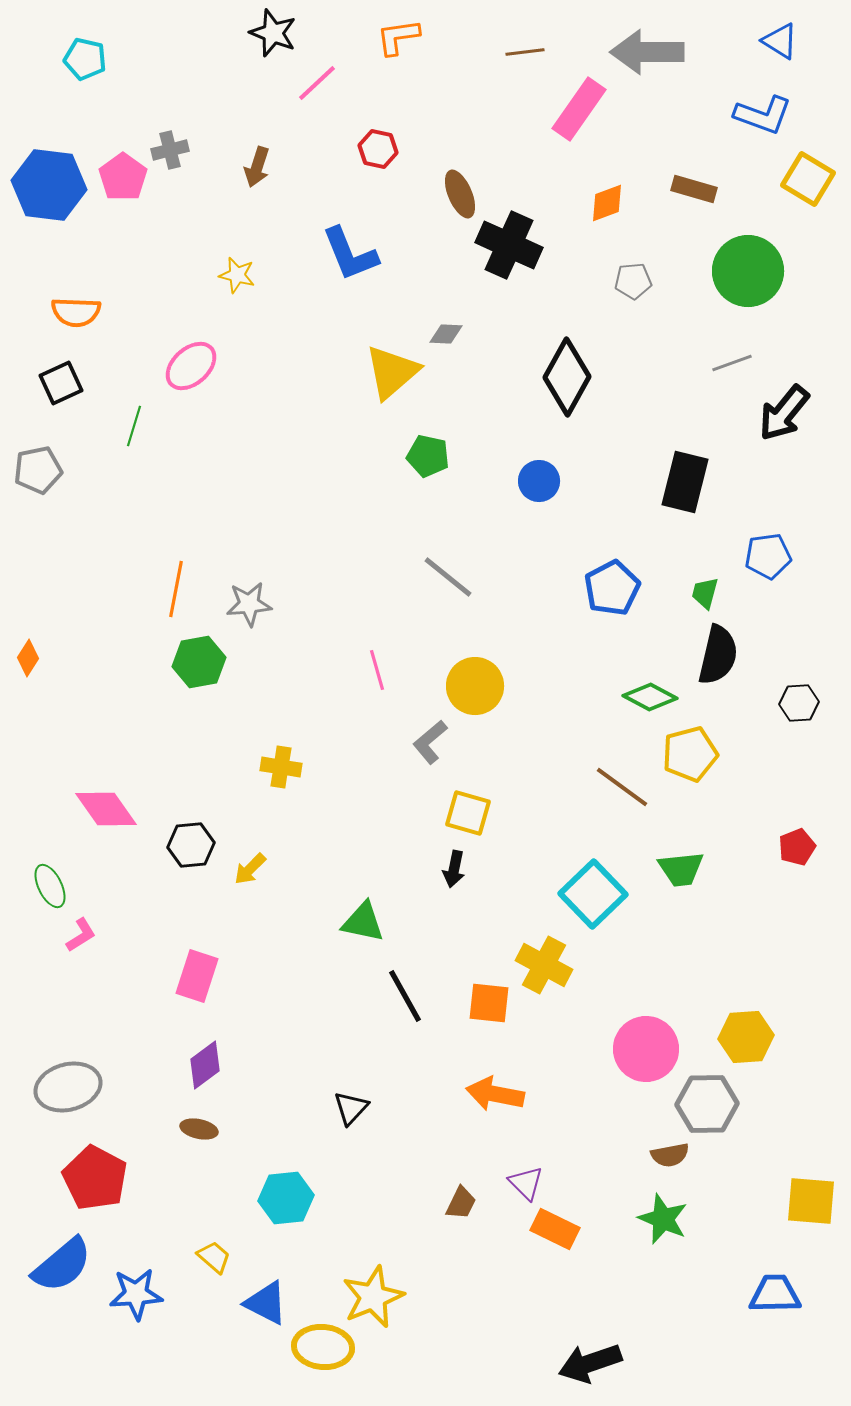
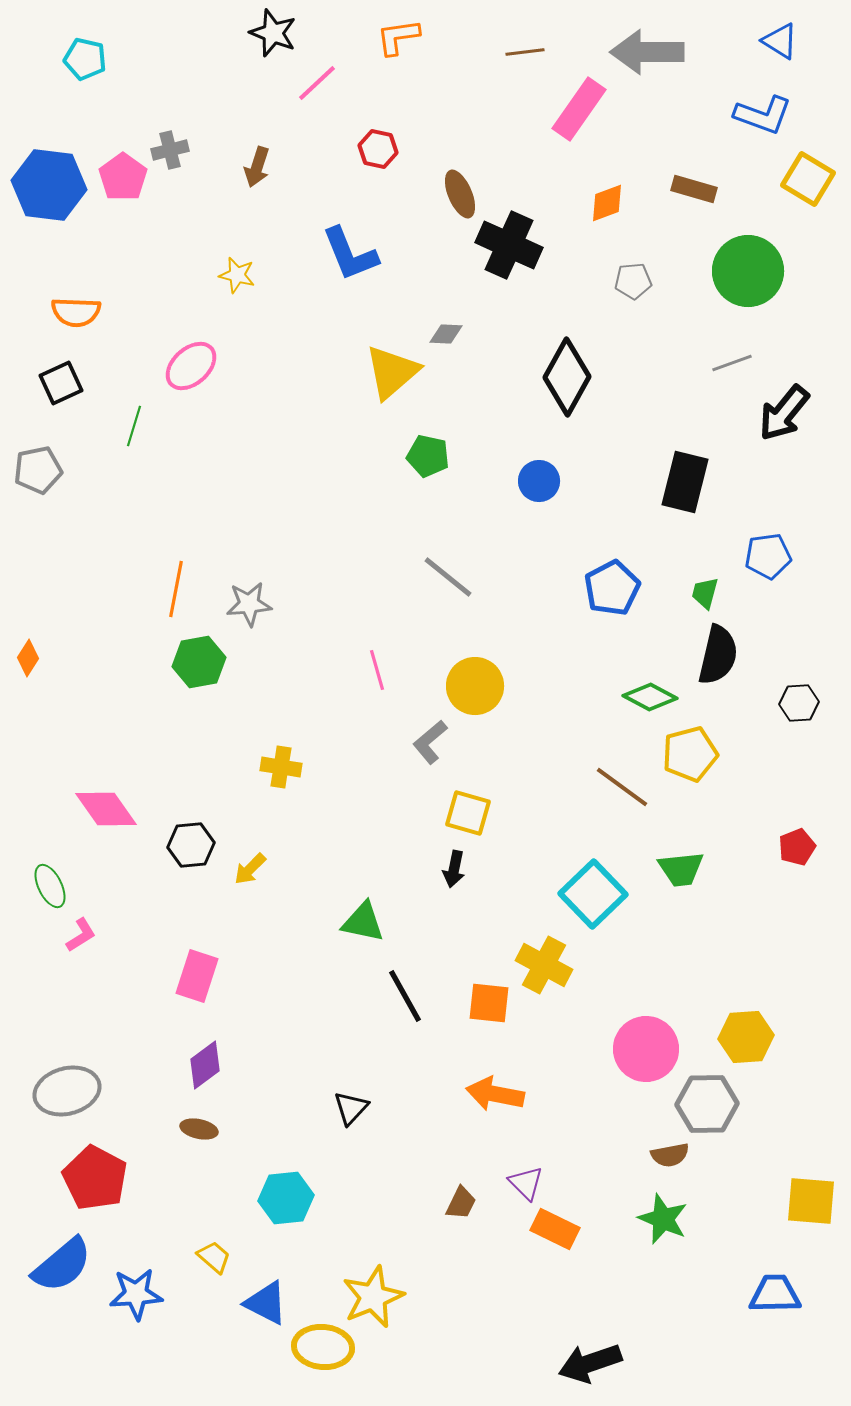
gray ellipse at (68, 1087): moved 1 px left, 4 px down
